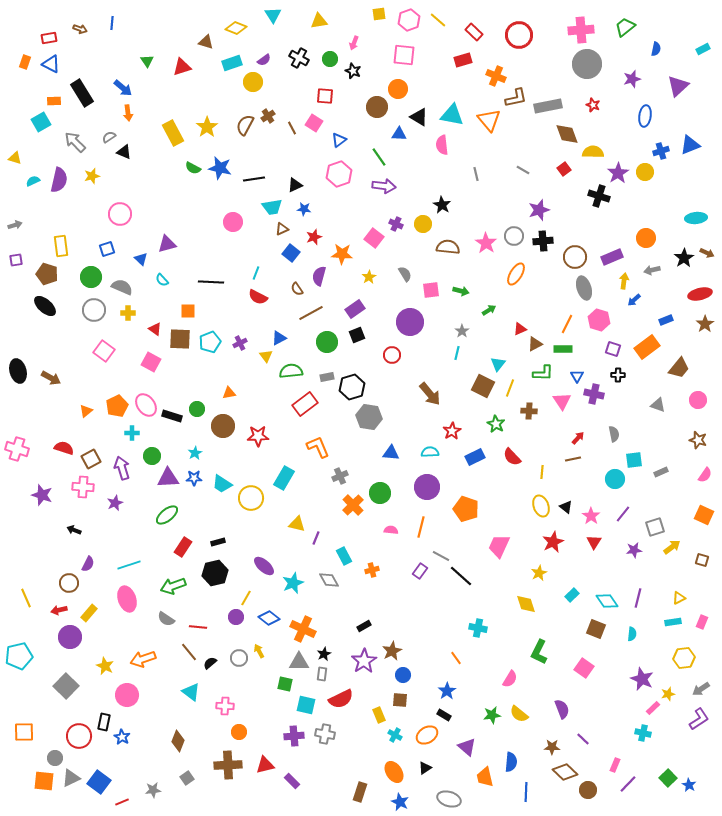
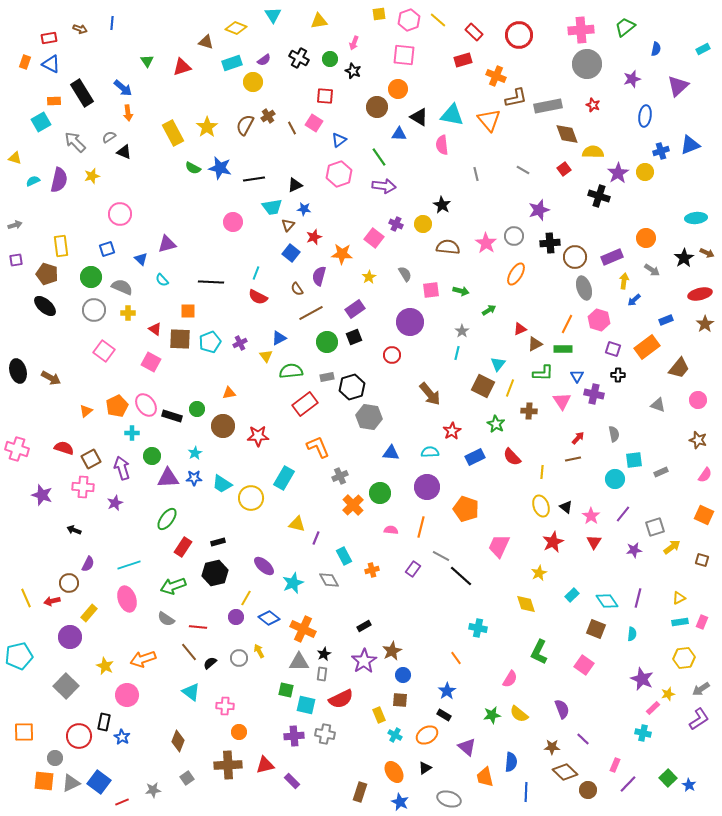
brown triangle at (282, 229): moved 6 px right, 4 px up; rotated 24 degrees counterclockwise
black cross at (543, 241): moved 7 px right, 2 px down
gray arrow at (652, 270): rotated 133 degrees counterclockwise
black square at (357, 335): moved 3 px left, 2 px down
green ellipse at (167, 515): moved 4 px down; rotated 15 degrees counterclockwise
purple rectangle at (420, 571): moved 7 px left, 2 px up
red arrow at (59, 610): moved 7 px left, 9 px up
cyan rectangle at (673, 622): moved 7 px right
pink square at (584, 668): moved 3 px up
green square at (285, 684): moved 1 px right, 6 px down
gray triangle at (71, 778): moved 5 px down
